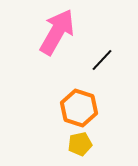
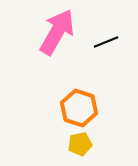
black line: moved 4 px right, 18 px up; rotated 25 degrees clockwise
